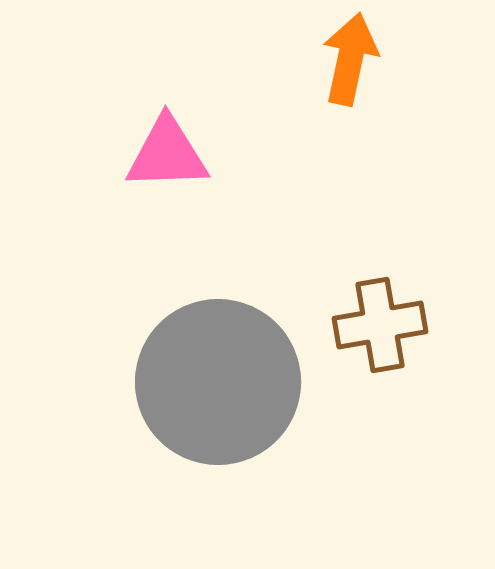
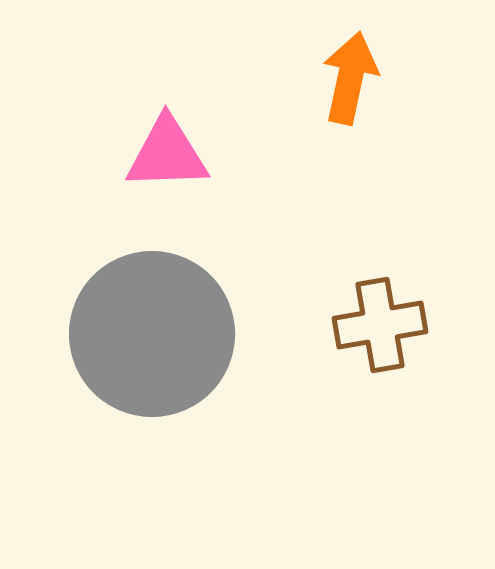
orange arrow: moved 19 px down
gray circle: moved 66 px left, 48 px up
